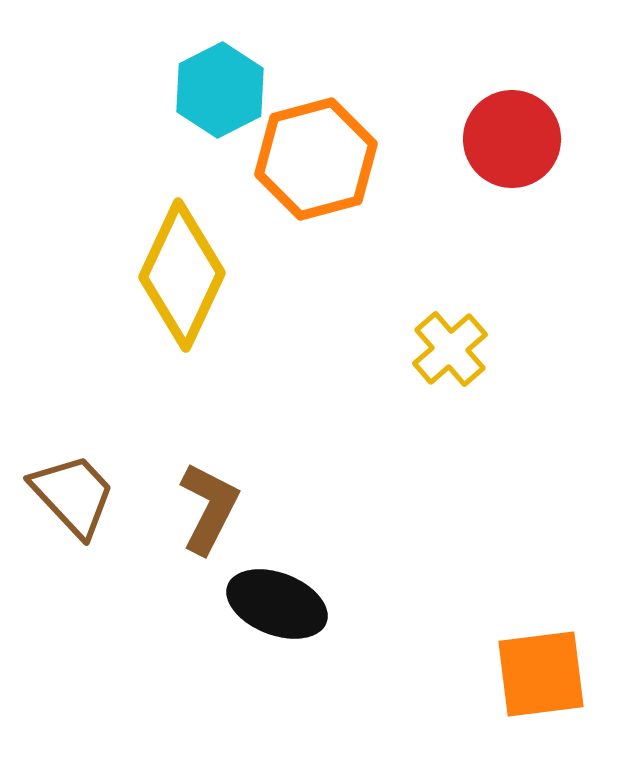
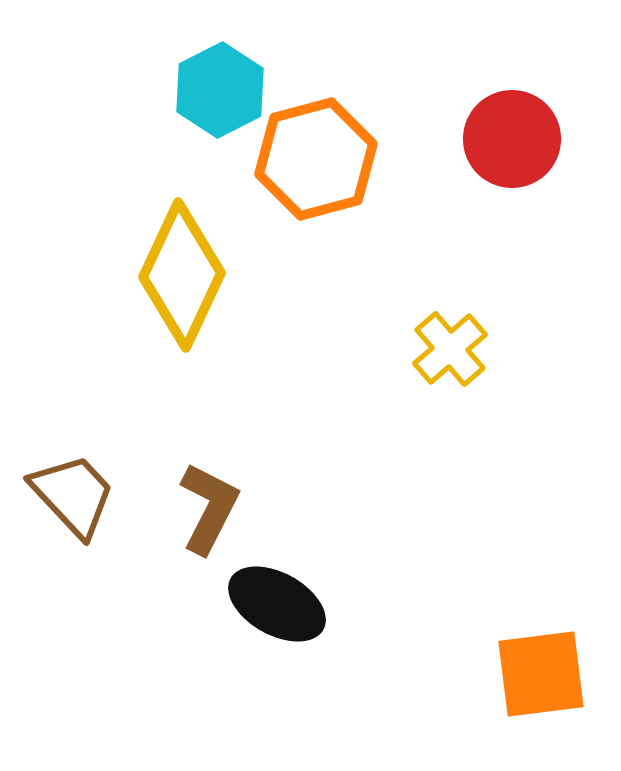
black ellipse: rotated 8 degrees clockwise
